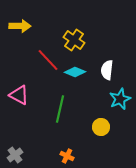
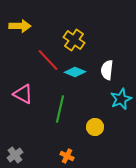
pink triangle: moved 4 px right, 1 px up
cyan star: moved 1 px right
yellow circle: moved 6 px left
